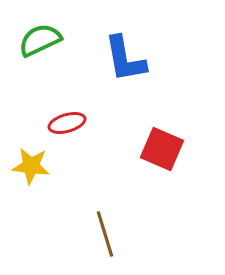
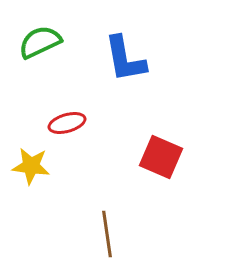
green semicircle: moved 2 px down
red square: moved 1 px left, 8 px down
brown line: moved 2 px right; rotated 9 degrees clockwise
